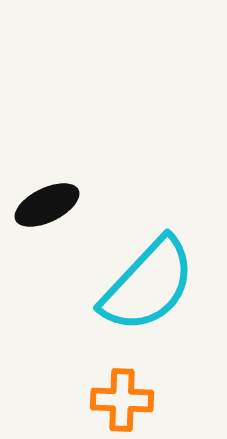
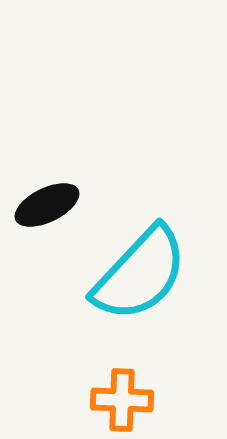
cyan semicircle: moved 8 px left, 11 px up
